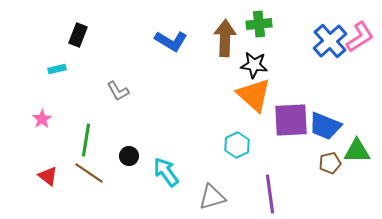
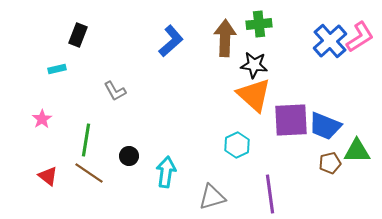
blue L-shape: rotated 72 degrees counterclockwise
gray L-shape: moved 3 px left
cyan arrow: rotated 44 degrees clockwise
